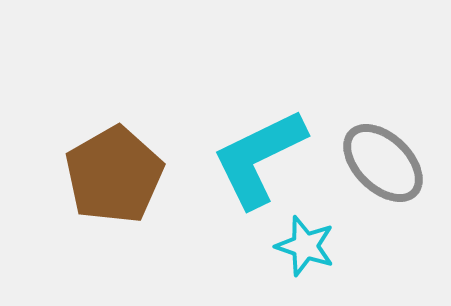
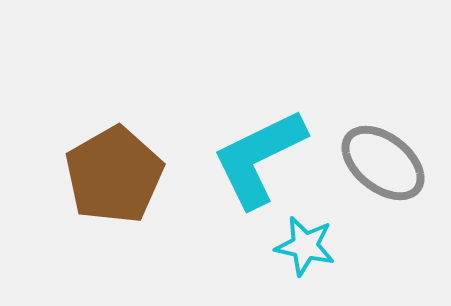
gray ellipse: rotated 6 degrees counterclockwise
cyan star: rotated 6 degrees counterclockwise
